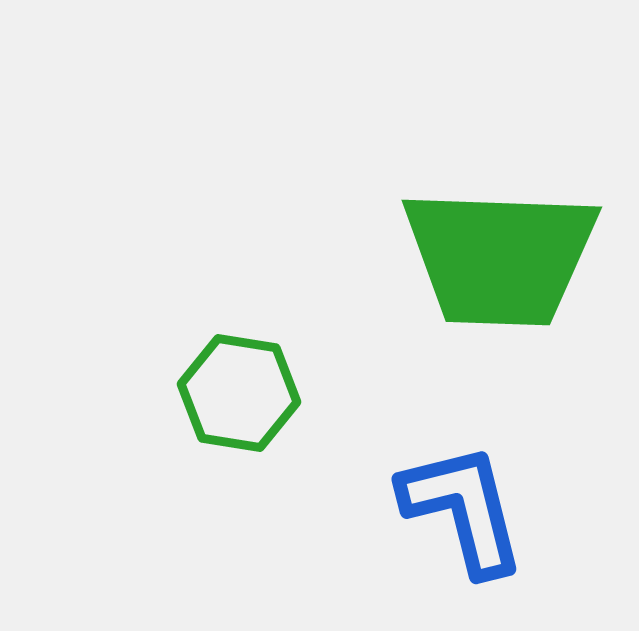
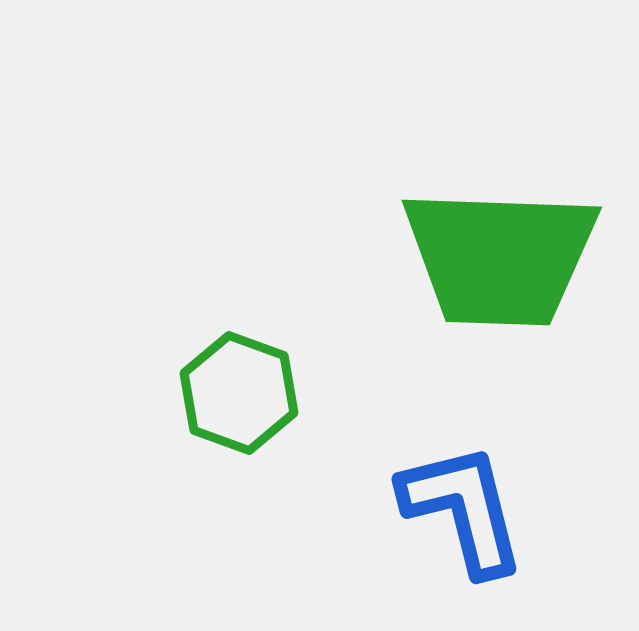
green hexagon: rotated 11 degrees clockwise
